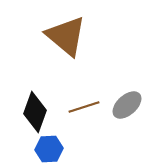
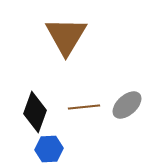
brown triangle: rotated 21 degrees clockwise
brown line: rotated 12 degrees clockwise
